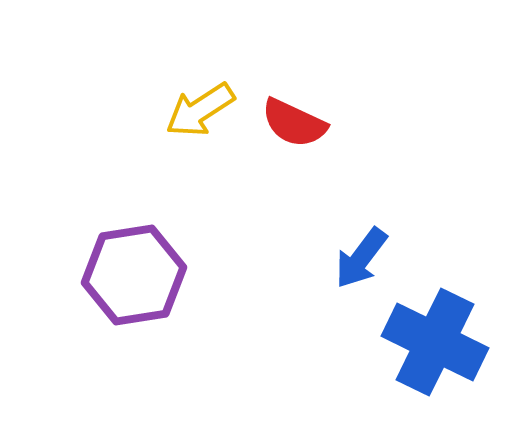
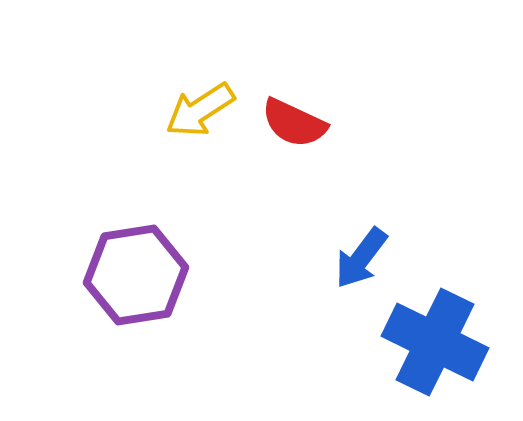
purple hexagon: moved 2 px right
